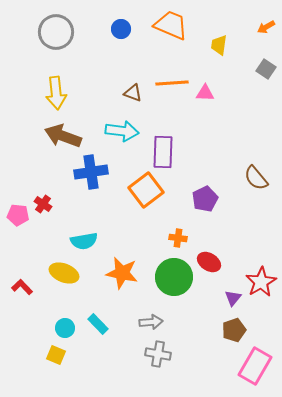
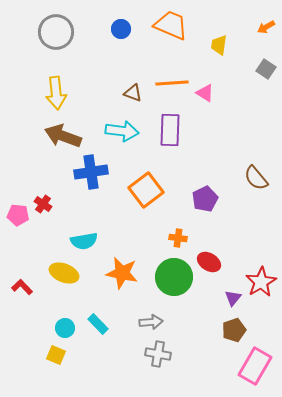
pink triangle: rotated 30 degrees clockwise
purple rectangle: moved 7 px right, 22 px up
